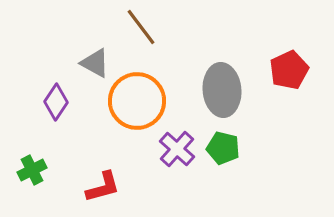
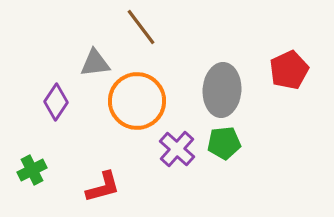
gray triangle: rotated 36 degrees counterclockwise
gray ellipse: rotated 9 degrees clockwise
green pentagon: moved 1 px right, 5 px up; rotated 20 degrees counterclockwise
